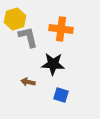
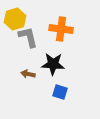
brown arrow: moved 8 px up
blue square: moved 1 px left, 3 px up
